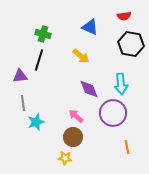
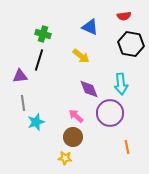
purple circle: moved 3 px left
